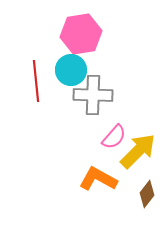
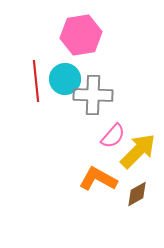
pink hexagon: moved 1 px down
cyan circle: moved 6 px left, 9 px down
pink semicircle: moved 1 px left, 1 px up
brown diamond: moved 10 px left; rotated 24 degrees clockwise
